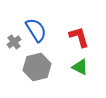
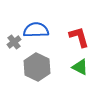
blue semicircle: rotated 60 degrees counterclockwise
gray hexagon: rotated 20 degrees counterclockwise
